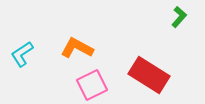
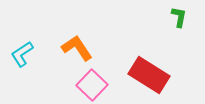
green L-shape: rotated 30 degrees counterclockwise
orange L-shape: rotated 28 degrees clockwise
pink square: rotated 20 degrees counterclockwise
